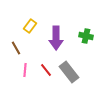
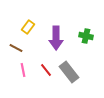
yellow rectangle: moved 2 px left, 1 px down
brown line: rotated 32 degrees counterclockwise
pink line: moved 2 px left; rotated 16 degrees counterclockwise
